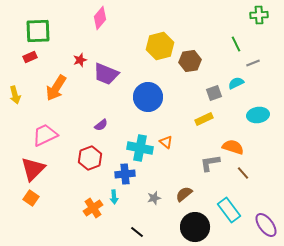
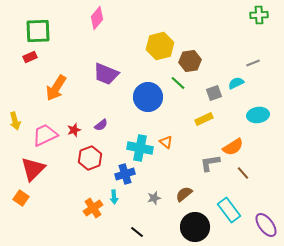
pink diamond: moved 3 px left
green line: moved 58 px left, 39 px down; rotated 21 degrees counterclockwise
red star: moved 6 px left, 70 px down
yellow arrow: moved 26 px down
orange semicircle: rotated 130 degrees clockwise
blue cross: rotated 12 degrees counterclockwise
orange square: moved 10 px left
